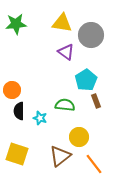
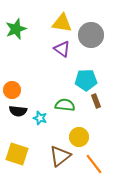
green star: moved 5 px down; rotated 15 degrees counterclockwise
purple triangle: moved 4 px left, 3 px up
cyan pentagon: rotated 30 degrees clockwise
black semicircle: moved 1 px left; rotated 84 degrees counterclockwise
